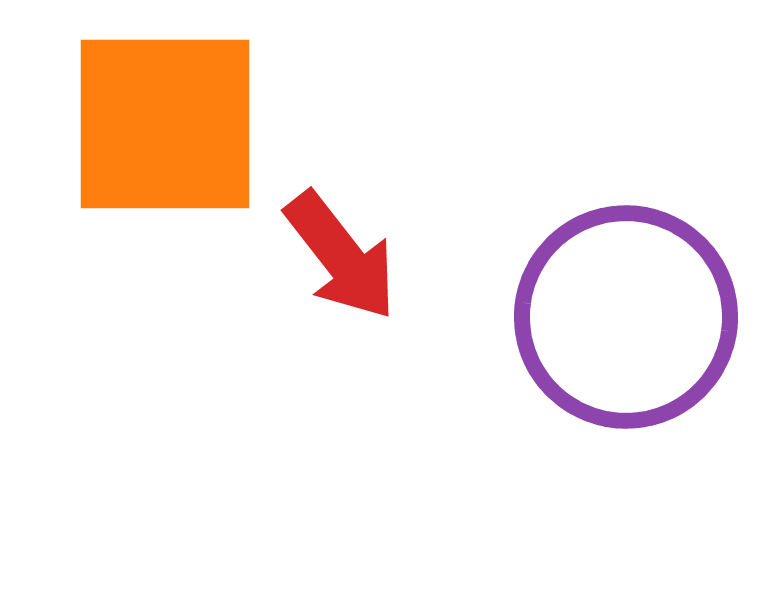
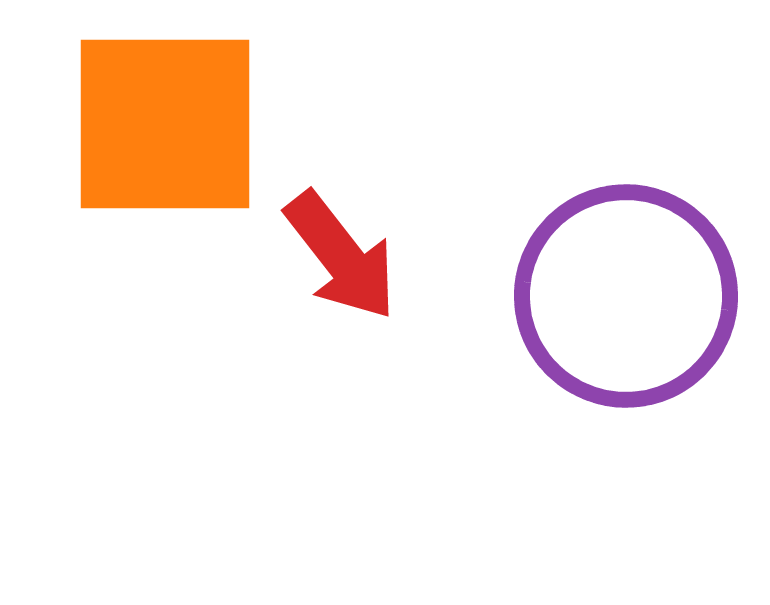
purple circle: moved 21 px up
